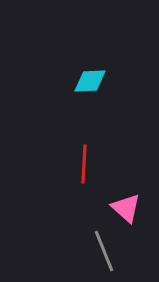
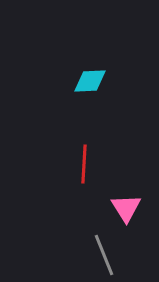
pink triangle: rotated 16 degrees clockwise
gray line: moved 4 px down
